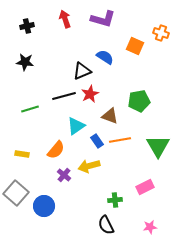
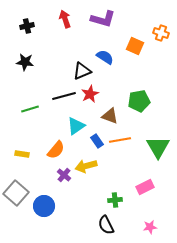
green triangle: moved 1 px down
yellow arrow: moved 3 px left
